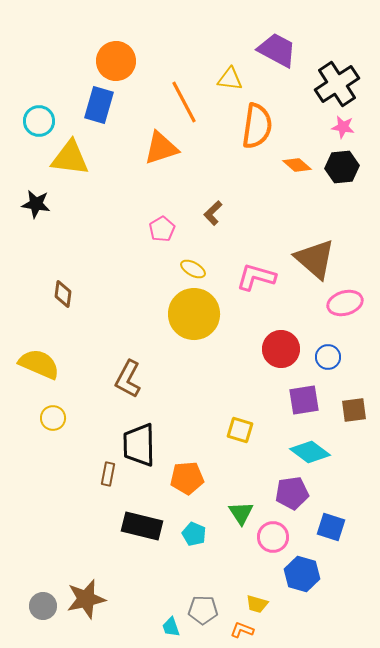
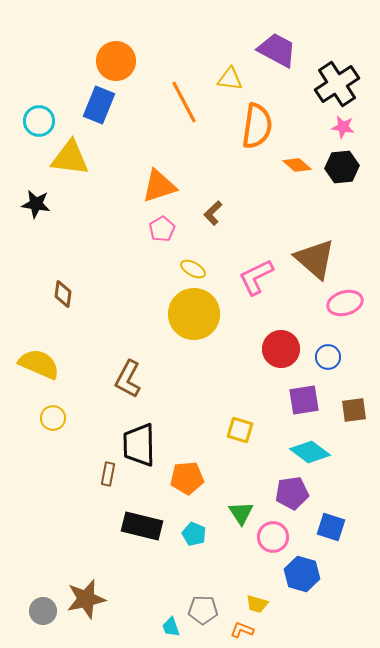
blue rectangle at (99, 105): rotated 6 degrees clockwise
orange triangle at (161, 148): moved 2 px left, 38 px down
pink L-shape at (256, 277): rotated 42 degrees counterclockwise
gray circle at (43, 606): moved 5 px down
